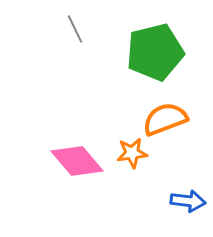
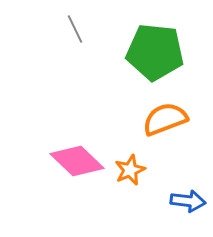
green pentagon: rotated 20 degrees clockwise
orange star: moved 2 px left, 17 px down; rotated 16 degrees counterclockwise
pink diamond: rotated 6 degrees counterclockwise
